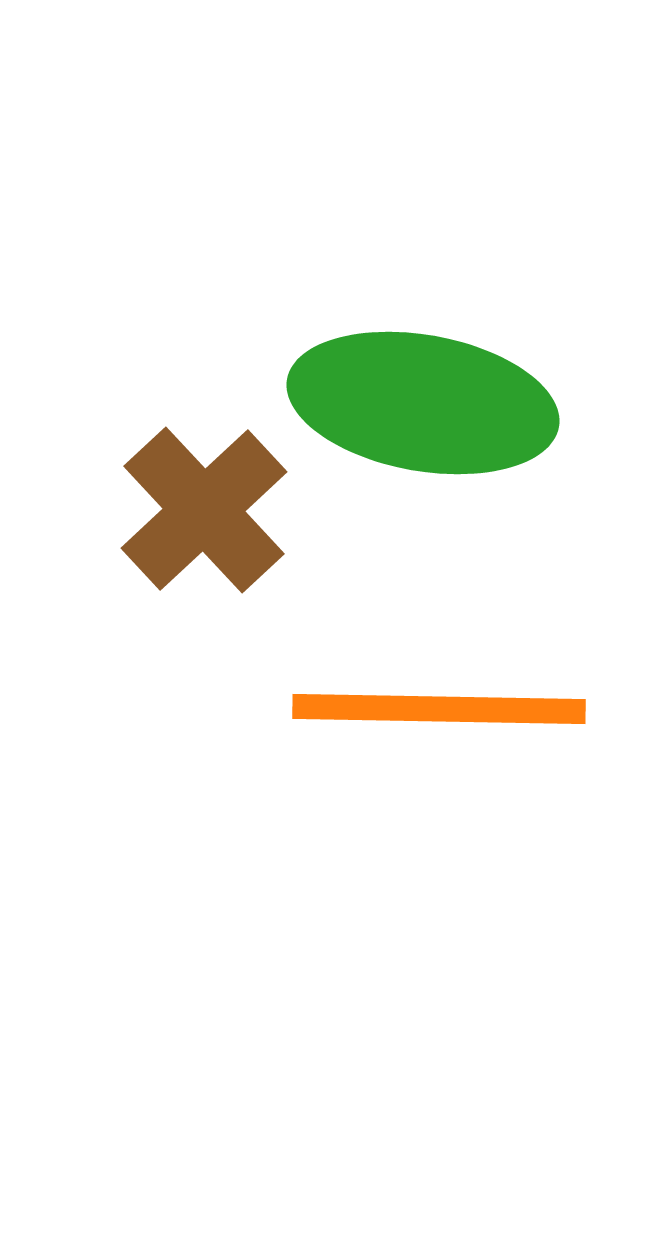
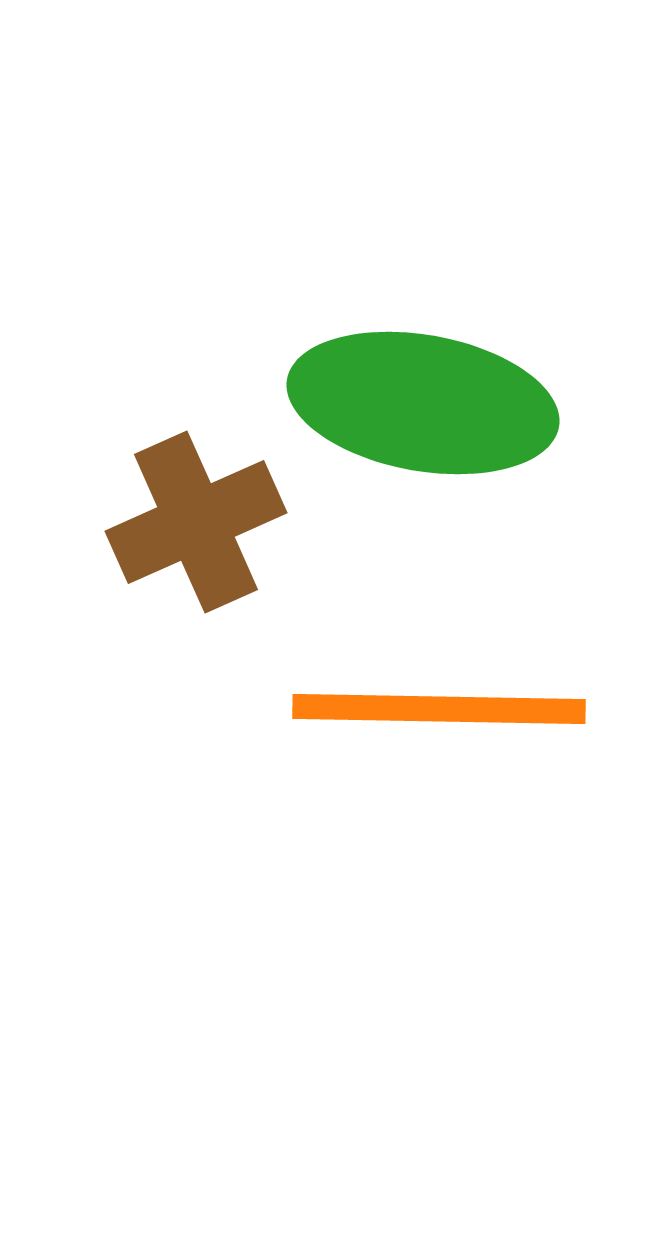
brown cross: moved 8 px left, 12 px down; rotated 19 degrees clockwise
